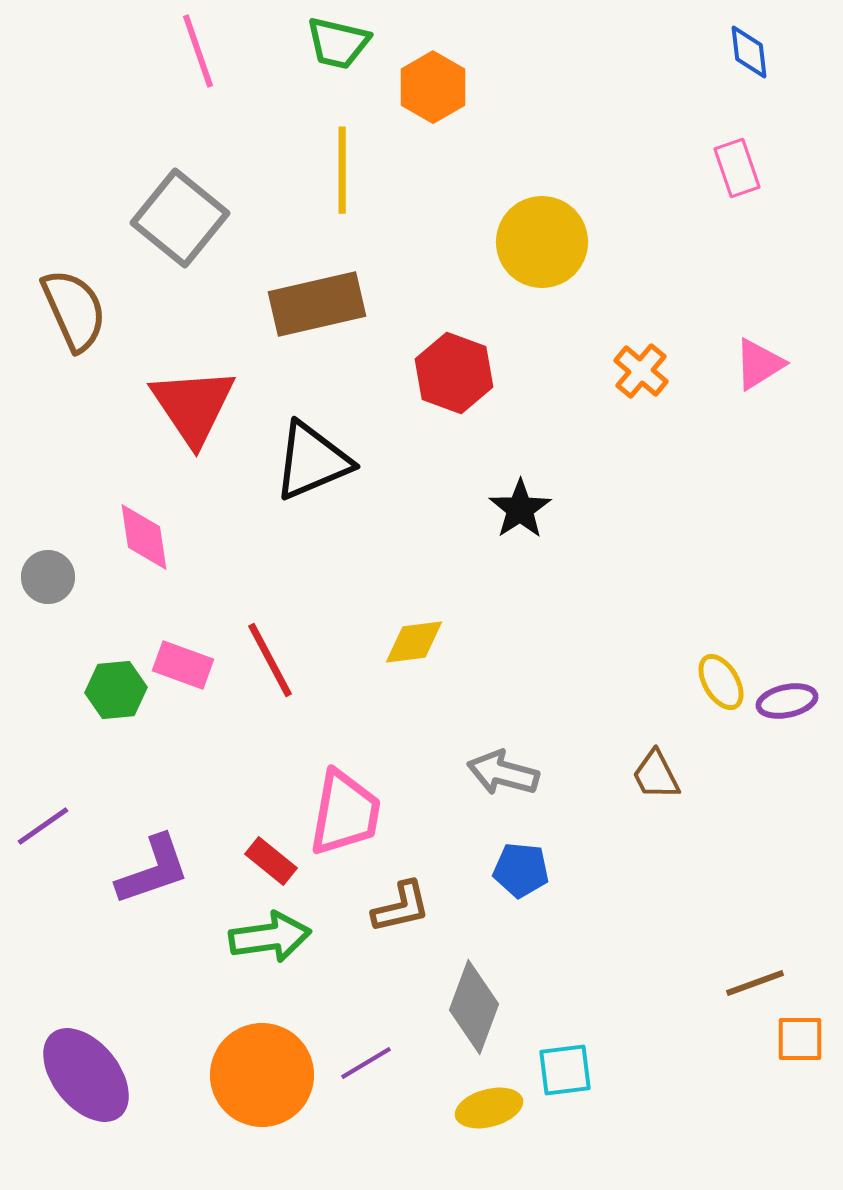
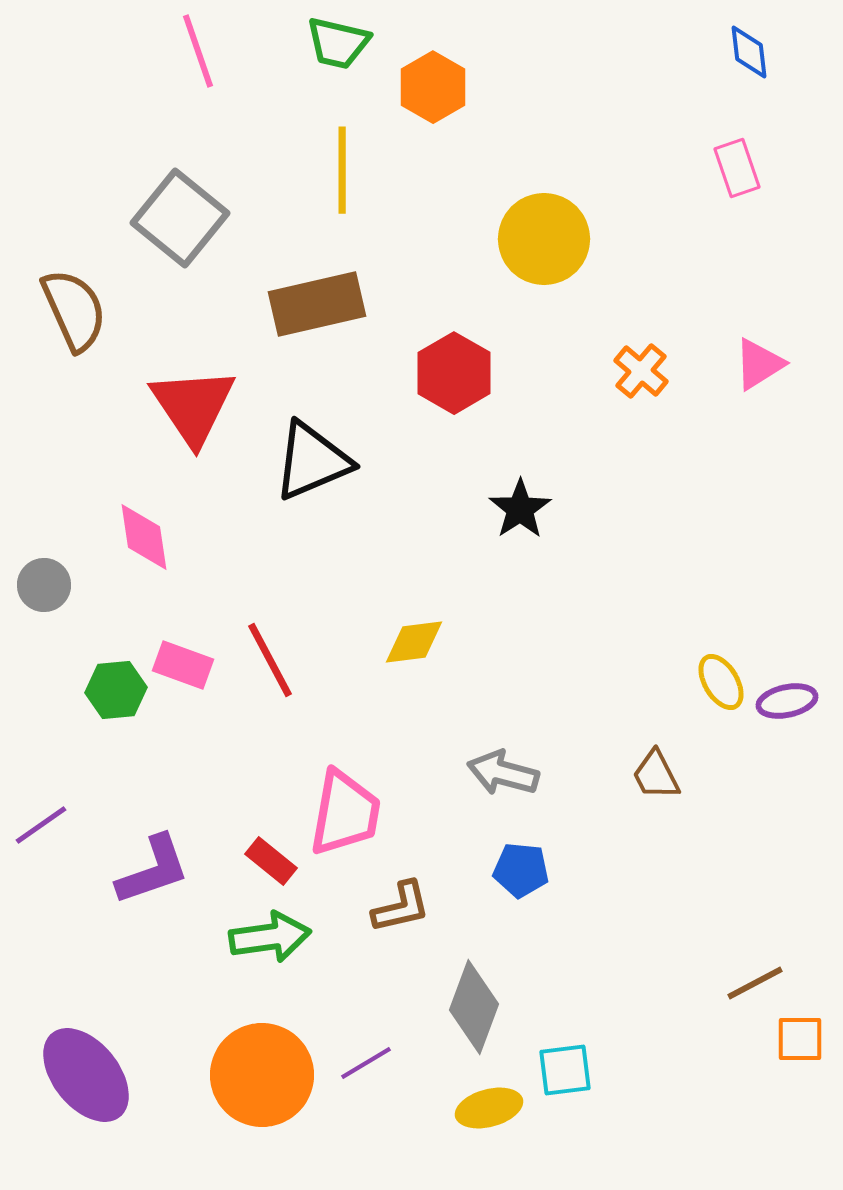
yellow circle at (542, 242): moved 2 px right, 3 px up
red hexagon at (454, 373): rotated 10 degrees clockwise
gray circle at (48, 577): moved 4 px left, 8 px down
purple line at (43, 826): moved 2 px left, 1 px up
brown line at (755, 983): rotated 8 degrees counterclockwise
